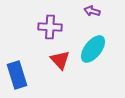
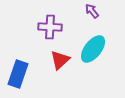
purple arrow: rotated 35 degrees clockwise
red triangle: rotated 30 degrees clockwise
blue rectangle: moved 1 px right, 1 px up; rotated 36 degrees clockwise
